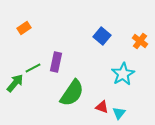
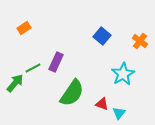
purple rectangle: rotated 12 degrees clockwise
red triangle: moved 3 px up
